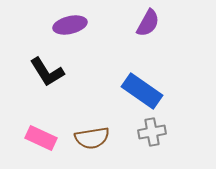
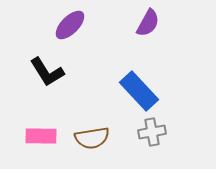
purple ellipse: rotated 32 degrees counterclockwise
blue rectangle: moved 3 px left; rotated 12 degrees clockwise
pink rectangle: moved 2 px up; rotated 24 degrees counterclockwise
